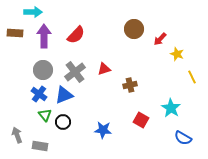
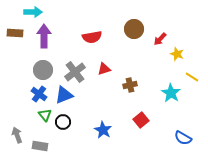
red semicircle: moved 16 px right, 2 px down; rotated 36 degrees clockwise
yellow line: rotated 32 degrees counterclockwise
cyan star: moved 15 px up
red square: rotated 21 degrees clockwise
blue star: rotated 24 degrees clockwise
